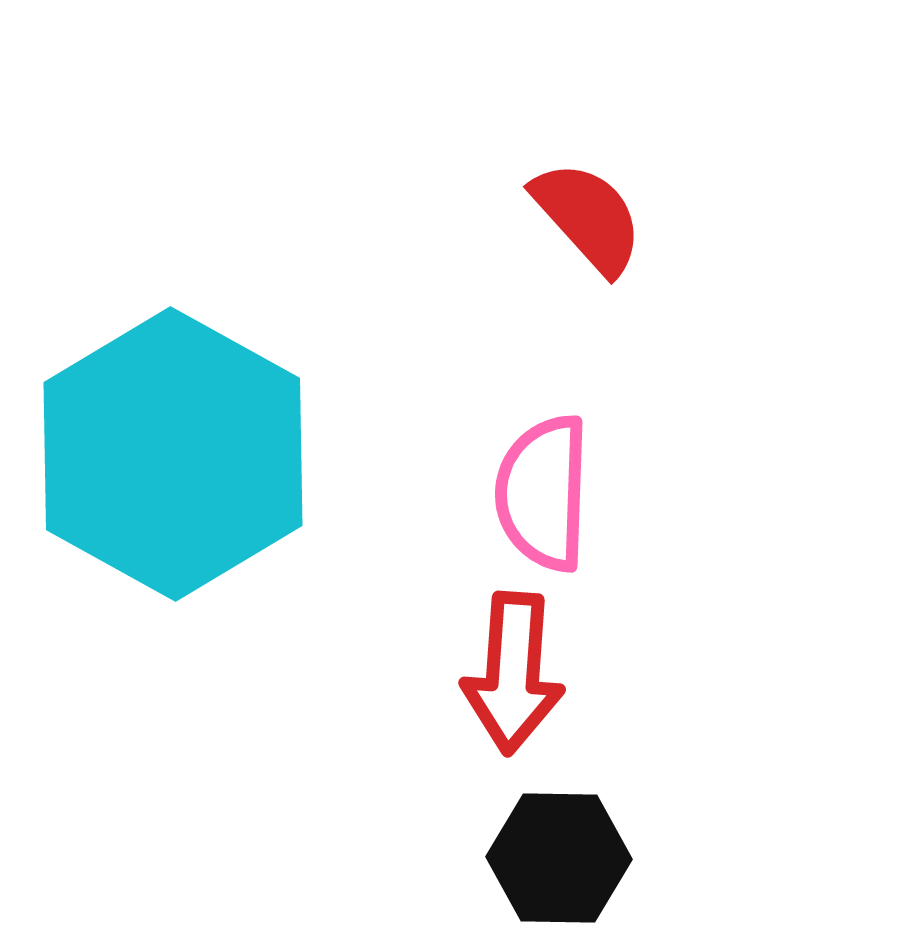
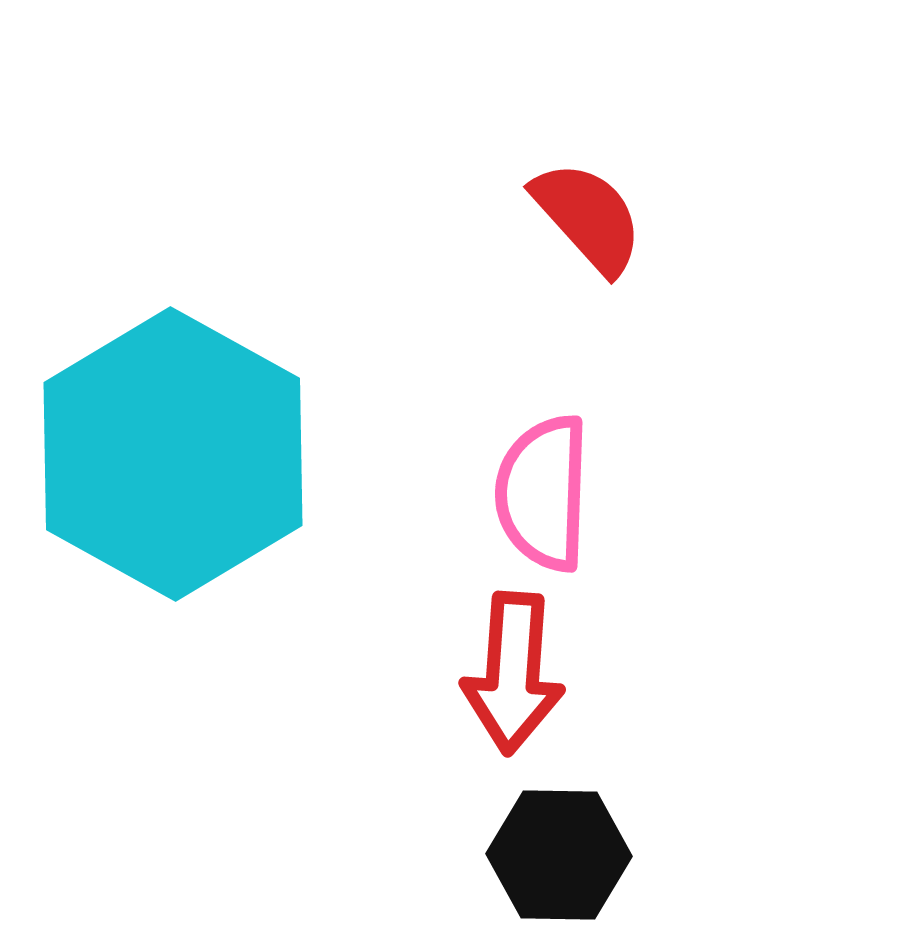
black hexagon: moved 3 px up
